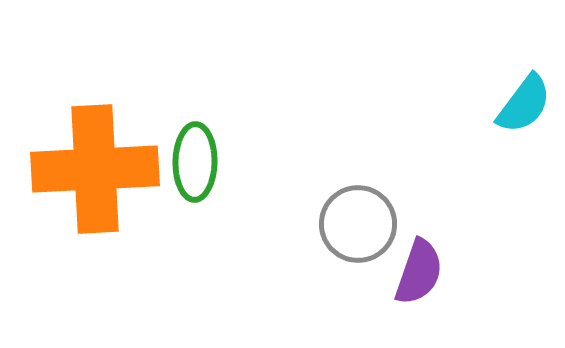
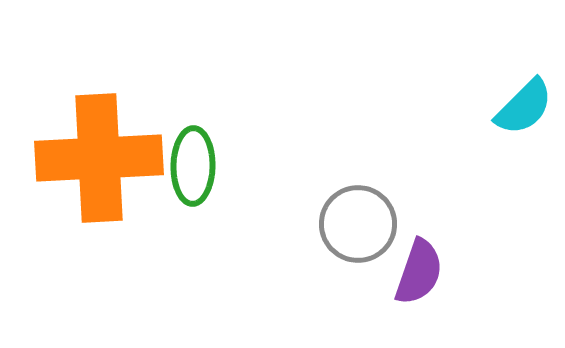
cyan semicircle: moved 3 px down; rotated 8 degrees clockwise
green ellipse: moved 2 px left, 4 px down
orange cross: moved 4 px right, 11 px up
